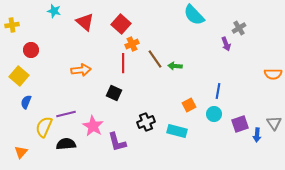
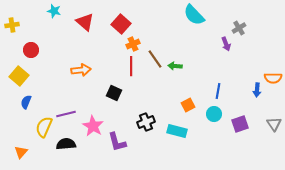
orange cross: moved 1 px right
red line: moved 8 px right, 3 px down
orange semicircle: moved 4 px down
orange square: moved 1 px left
gray triangle: moved 1 px down
blue arrow: moved 45 px up
